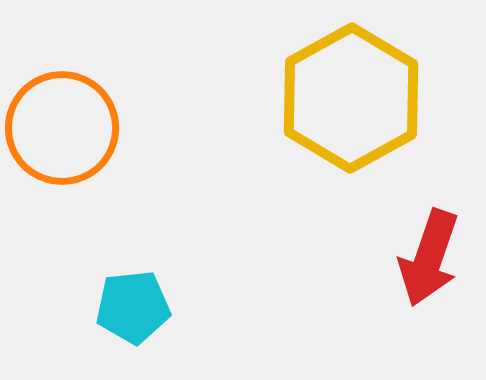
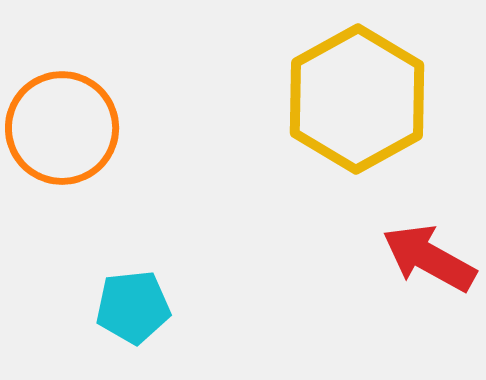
yellow hexagon: moved 6 px right, 1 px down
red arrow: rotated 100 degrees clockwise
